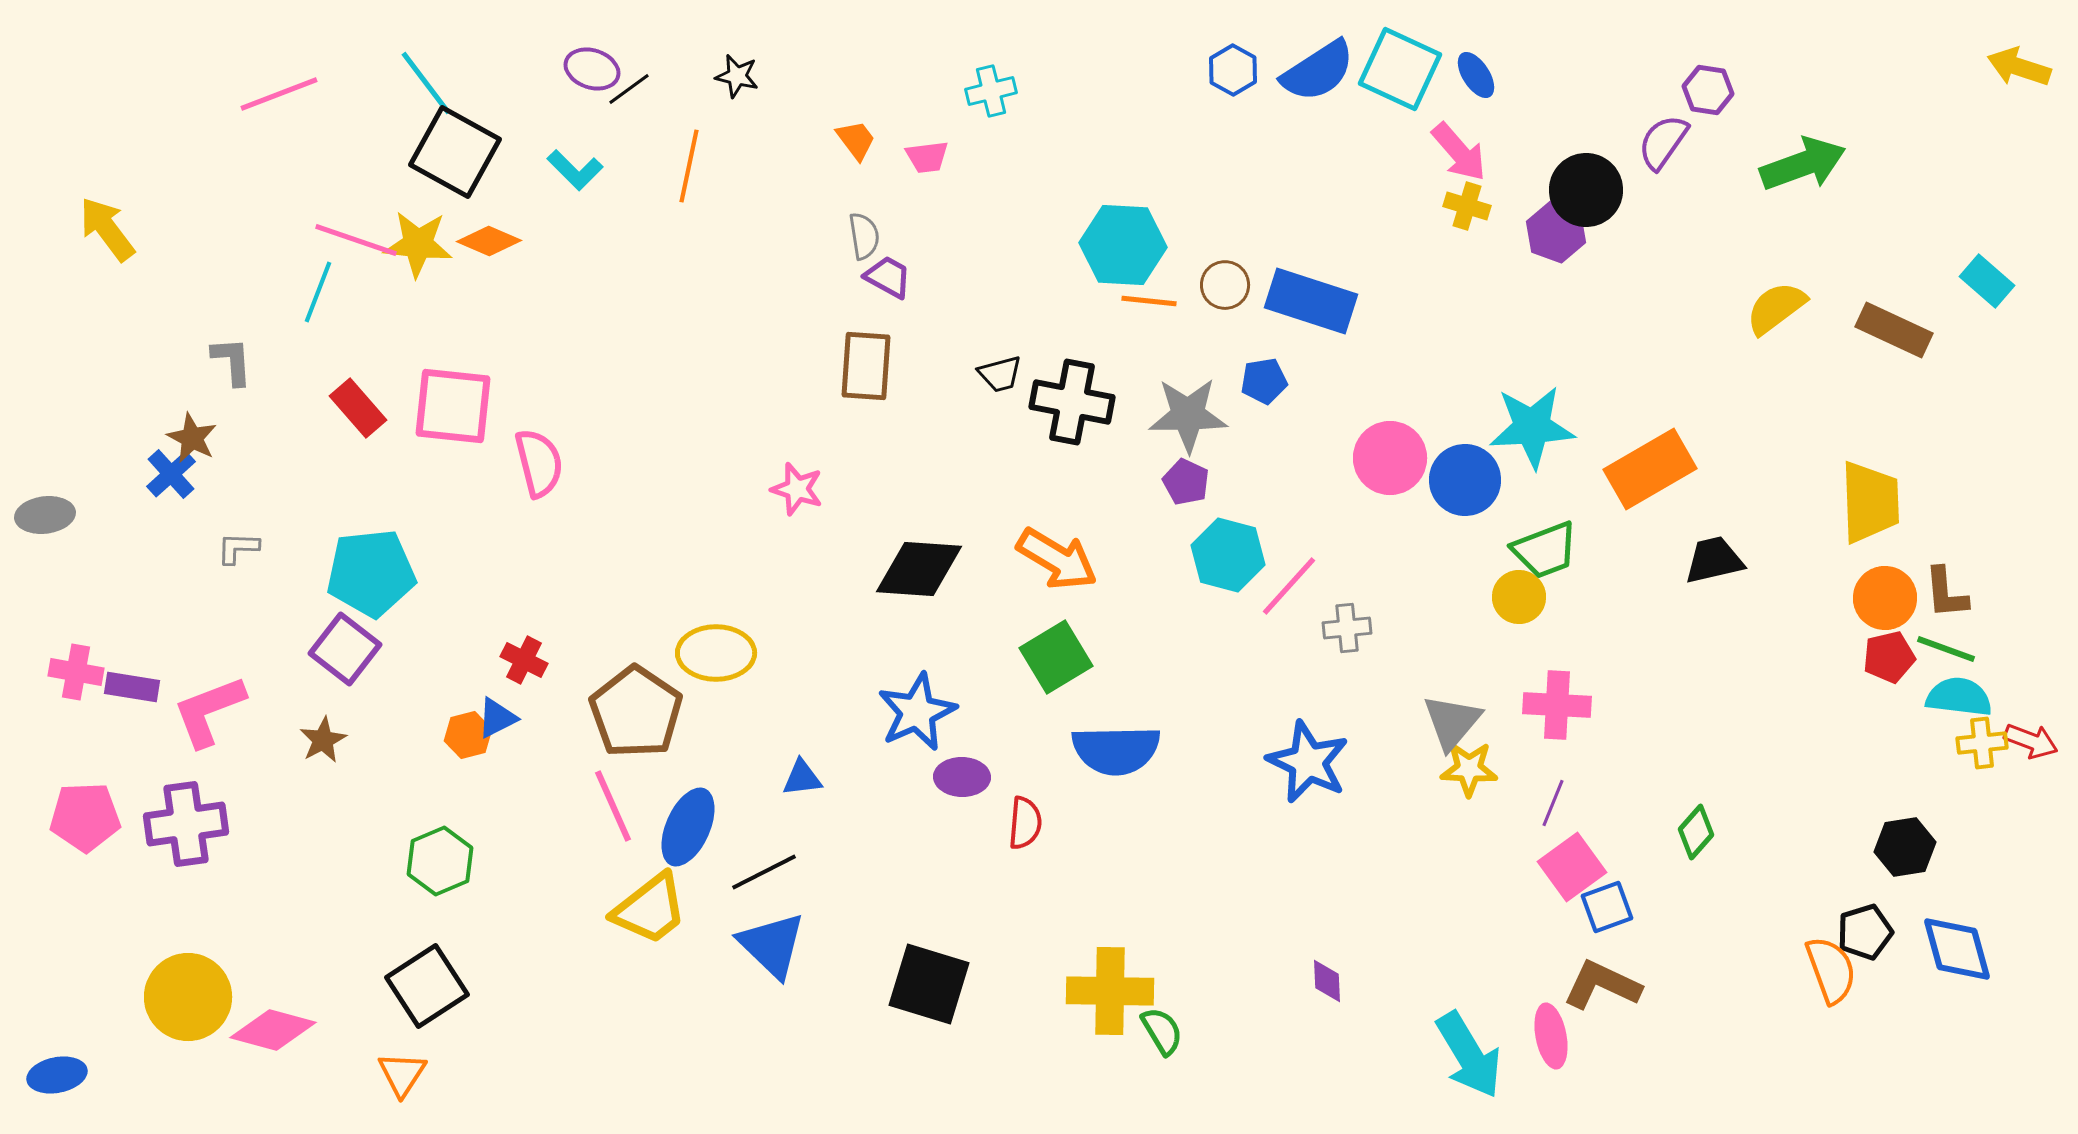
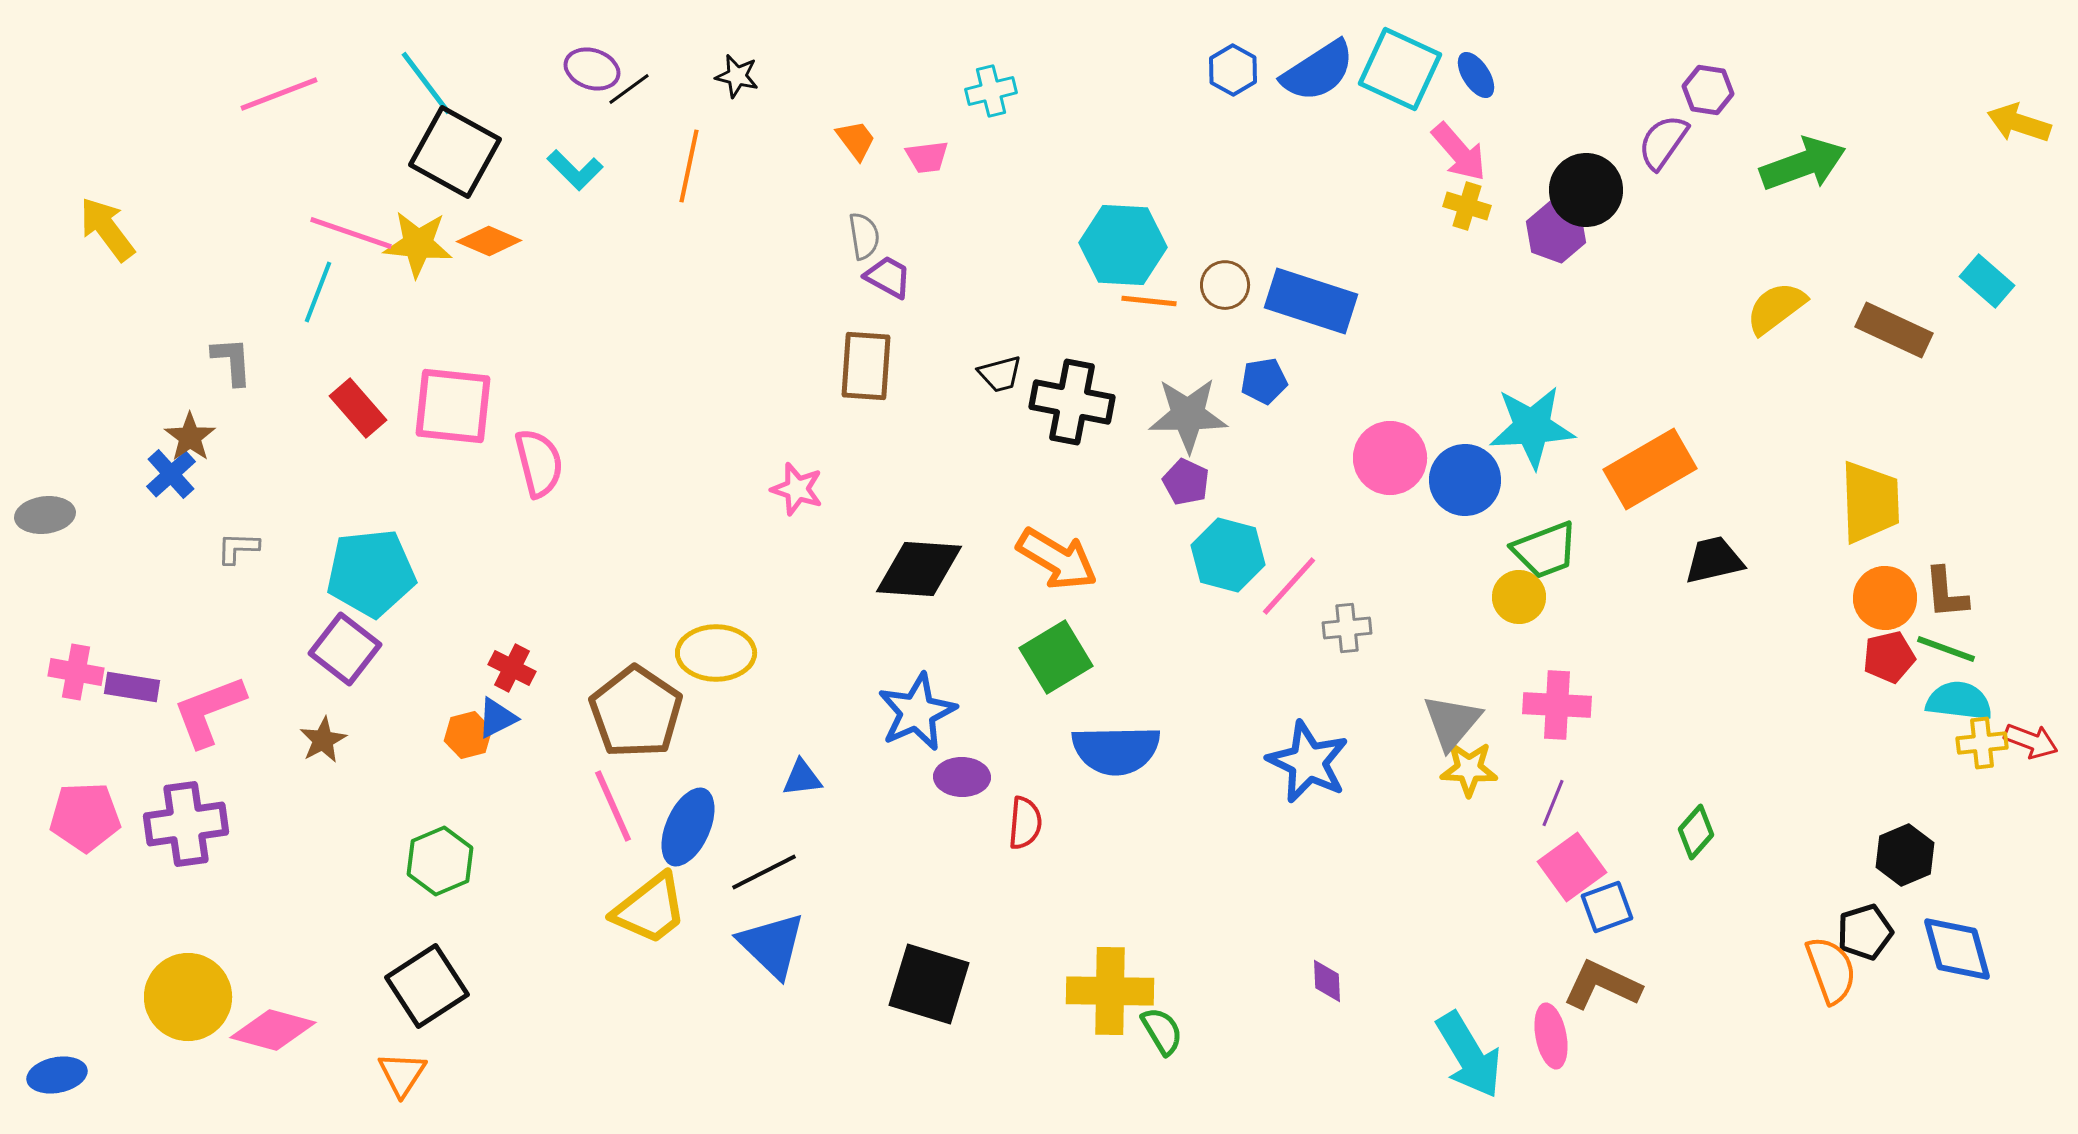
yellow arrow at (2019, 67): moved 56 px down
pink line at (356, 240): moved 5 px left, 7 px up
brown star at (192, 438): moved 2 px left, 1 px up; rotated 9 degrees clockwise
red cross at (524, 660): moved 12 px left, 8 px down
cyan semicircle at (1959, 697): moved 4 px down
black hexagon at (1905, 847): moved 8 px down; rotated 14 degrees counterclockwise
